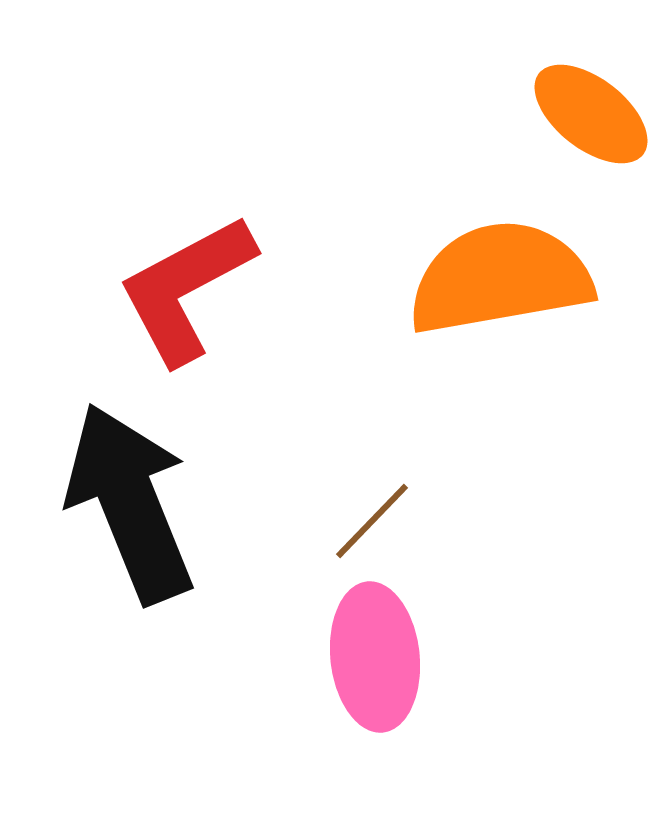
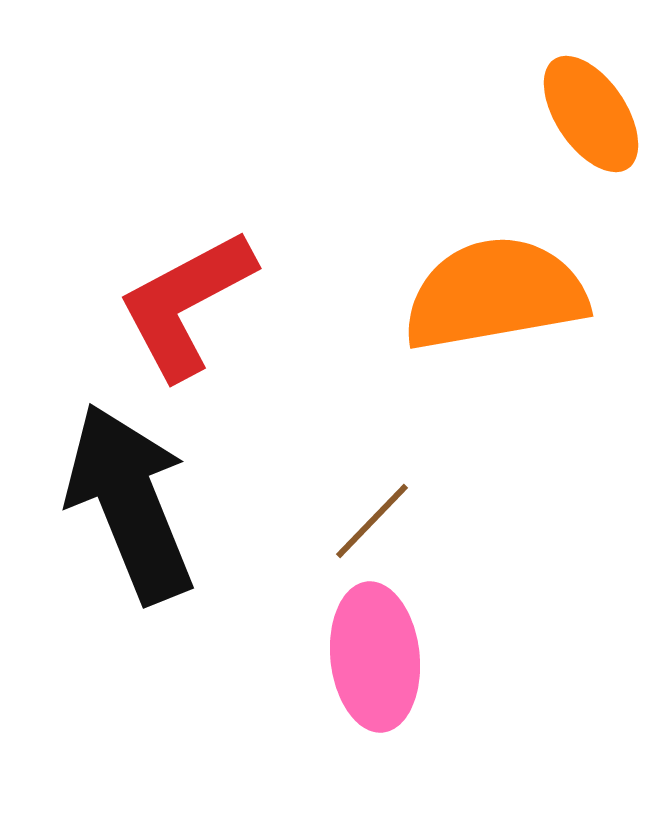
orange ellipse: rotated 18 degrees clockwise
orange semicircle: moved 5 px left, 16 px down
red L-shape: moved 15 px down
